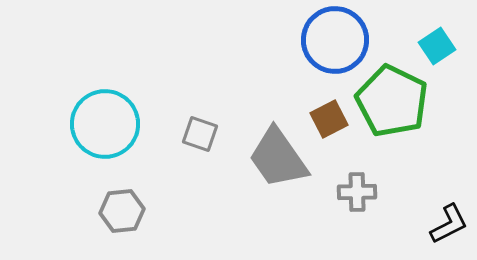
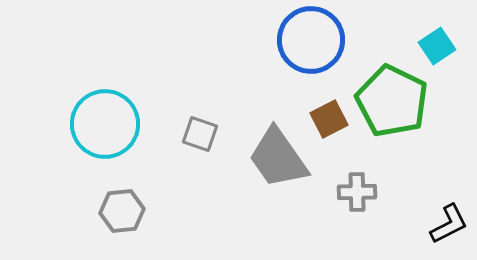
blue circle: moved 24 px left
